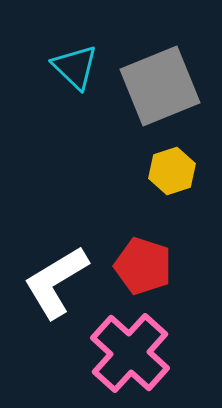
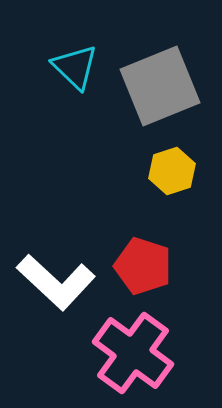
white L-shape: rotated 106 degrees counterclockwise
pink cross: moved 3 px right; rotated 6 degrees counterclockwise
